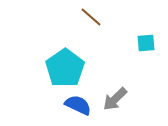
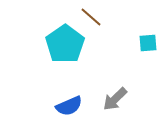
cyan square: moved 2 px right
cyan pentagon: moved 24 px up
blue semicircle: moved 9 px left, 1 px down; rotated 132 degrees clockwise
